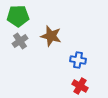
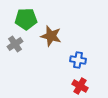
green pentagon: moved 8 px right, 3 px down
gray cross: moved 5 px left, 3 px down
